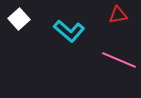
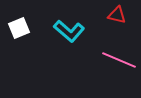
red triangle: moved 1 px left; rotated 24 degrees clockwise
white square: moved 9 px down; rotated 20 degrees clockwise
